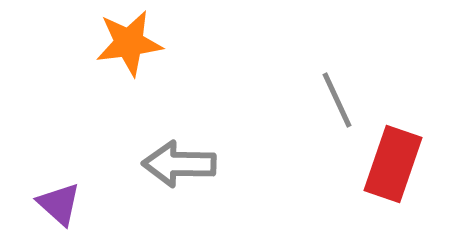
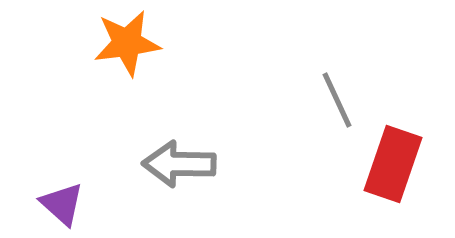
orange star: moved 2 px left
purple triangle: moved 3 px right
